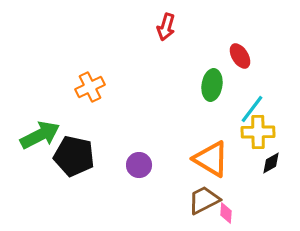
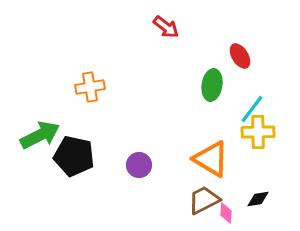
red arrow: rotated 68 degrees counterclockwise
orange cross: rotated 16 degrees clockwise
black diamond: moved 13 px left, 36 px down; rotated 20 degrees clockwise
